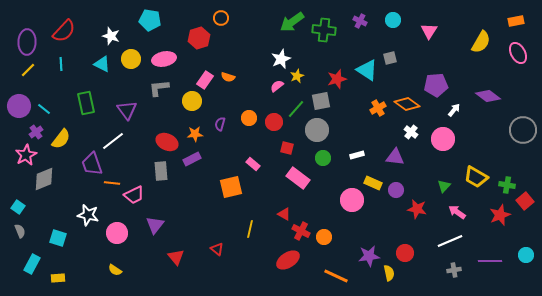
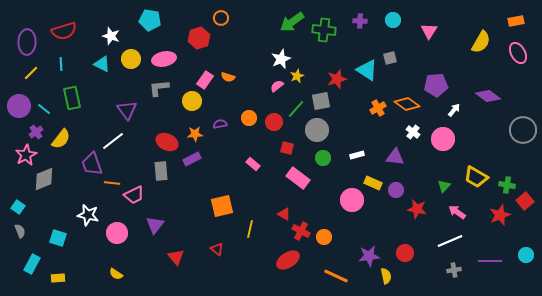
purple cross at (360, 21): rotated 24 degrees counterclockwise
red semicircle at (64, 31): rotated 30 degrees clockwise
yellow line at (28, 70): moved 3 px right, 3 px down
green rectangle at (86, 103): moved 14 px left, 5 px up
purple semicircle at (220, 124): rotated 64 degrees clockwise
white cross at (411, 132): moved 2 px right
orange square at (231, 187): moved 9 px left, 19 px down
yellow semicircle at (115, 270): moved 1 px right, 4 px down
yellow semicircle at (389, 273): moved 3 px left, 3 px down
